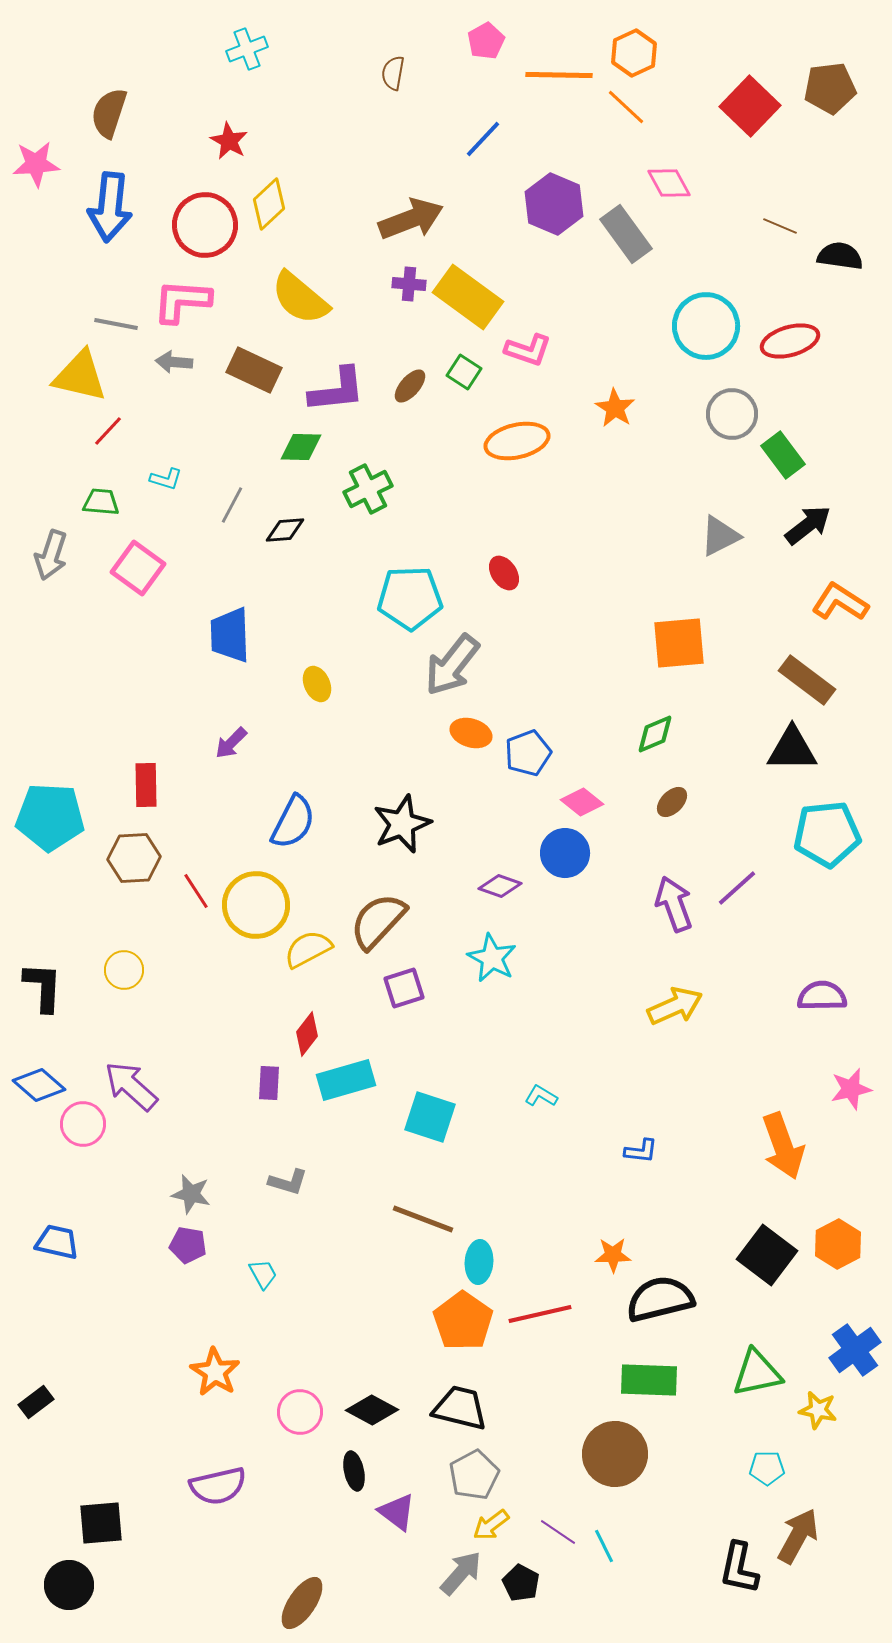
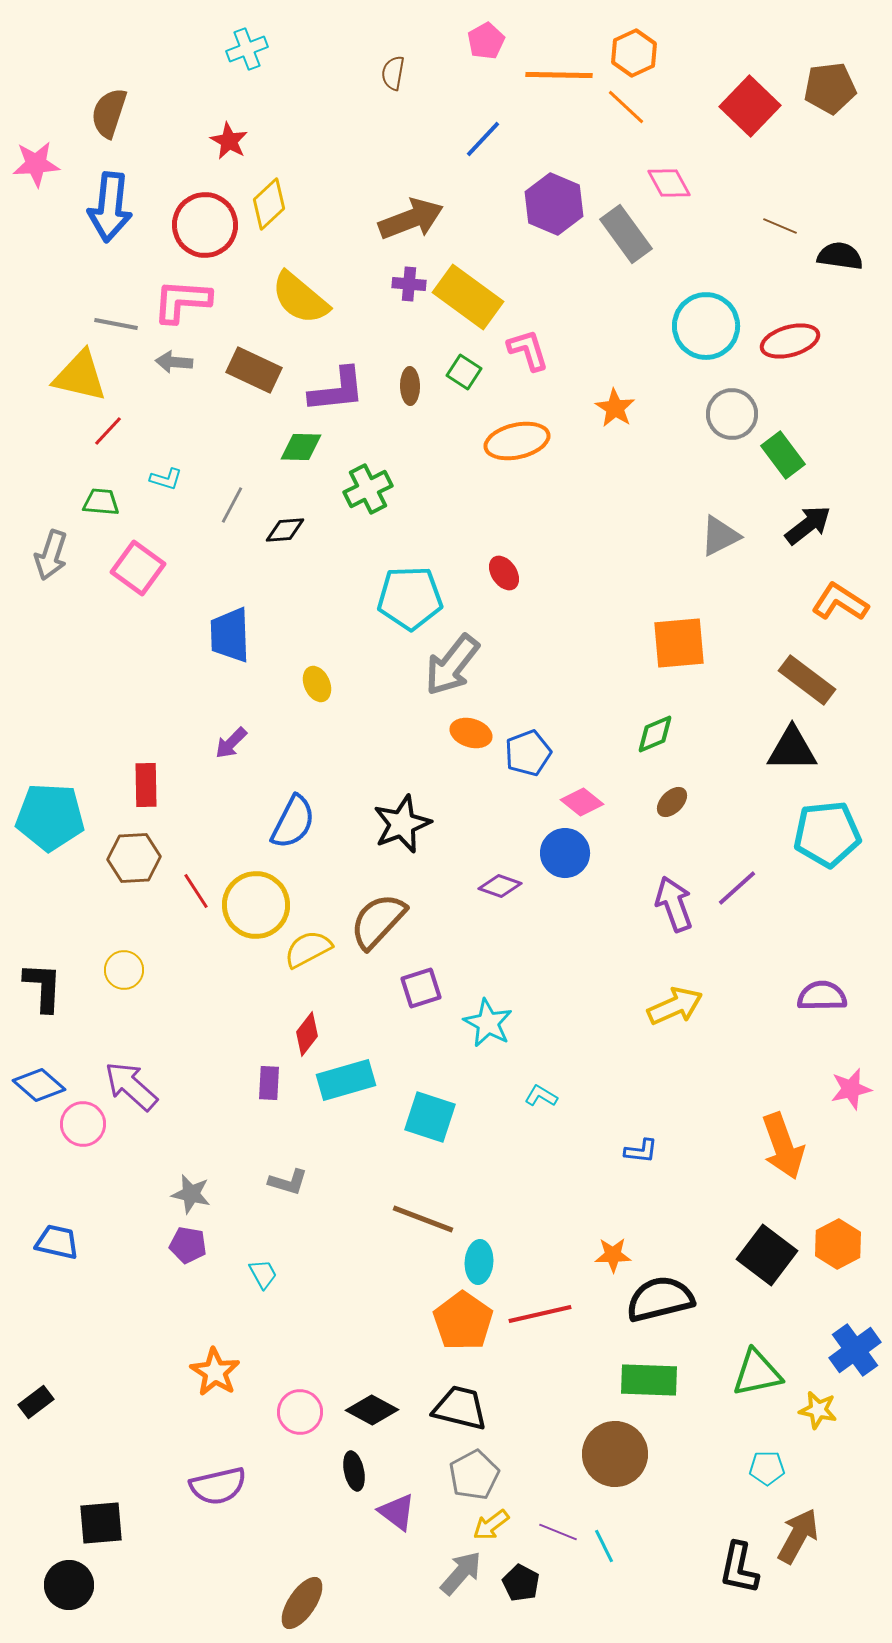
pink L-shape at (528, 350): rotated 126 degrees counterclockwise
brown ellipse at (410, 386): rotated 42 degrees counterclockwise
cyan star at (492, 958): moved 4 px left, 65 px down
purple square at (404, 988): moved 17 px right
purple line at (558, 1532): rotated 12 degrees counterclockwise
